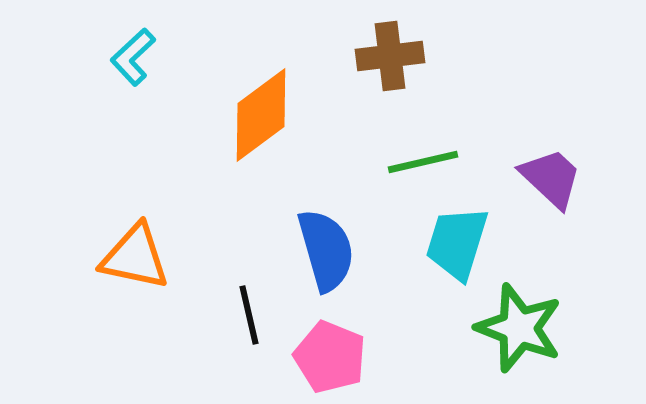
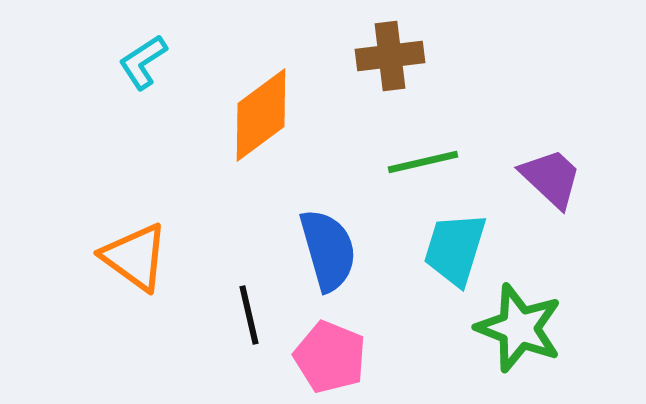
cyan L-shape: moved 10 px right, 5 px down; rotated 10 degrees clockwise
cyan trapezoid: moved 2 px left, 6 px down
blue semicircle: moved 2 px right
orange triangle: rotated 24 degrees clockwise
